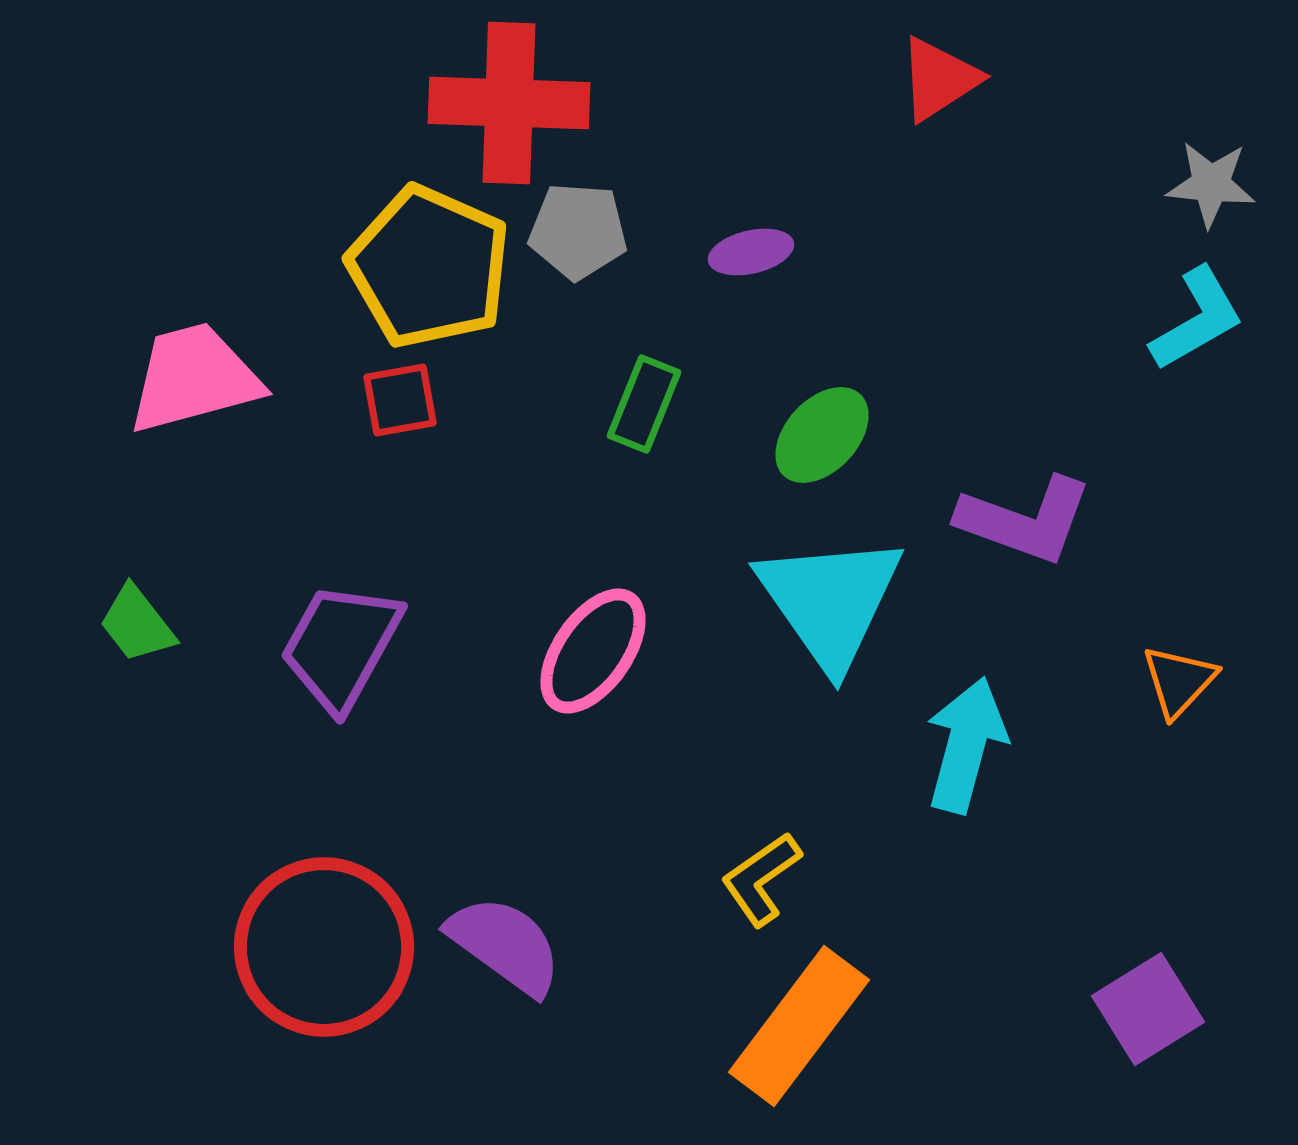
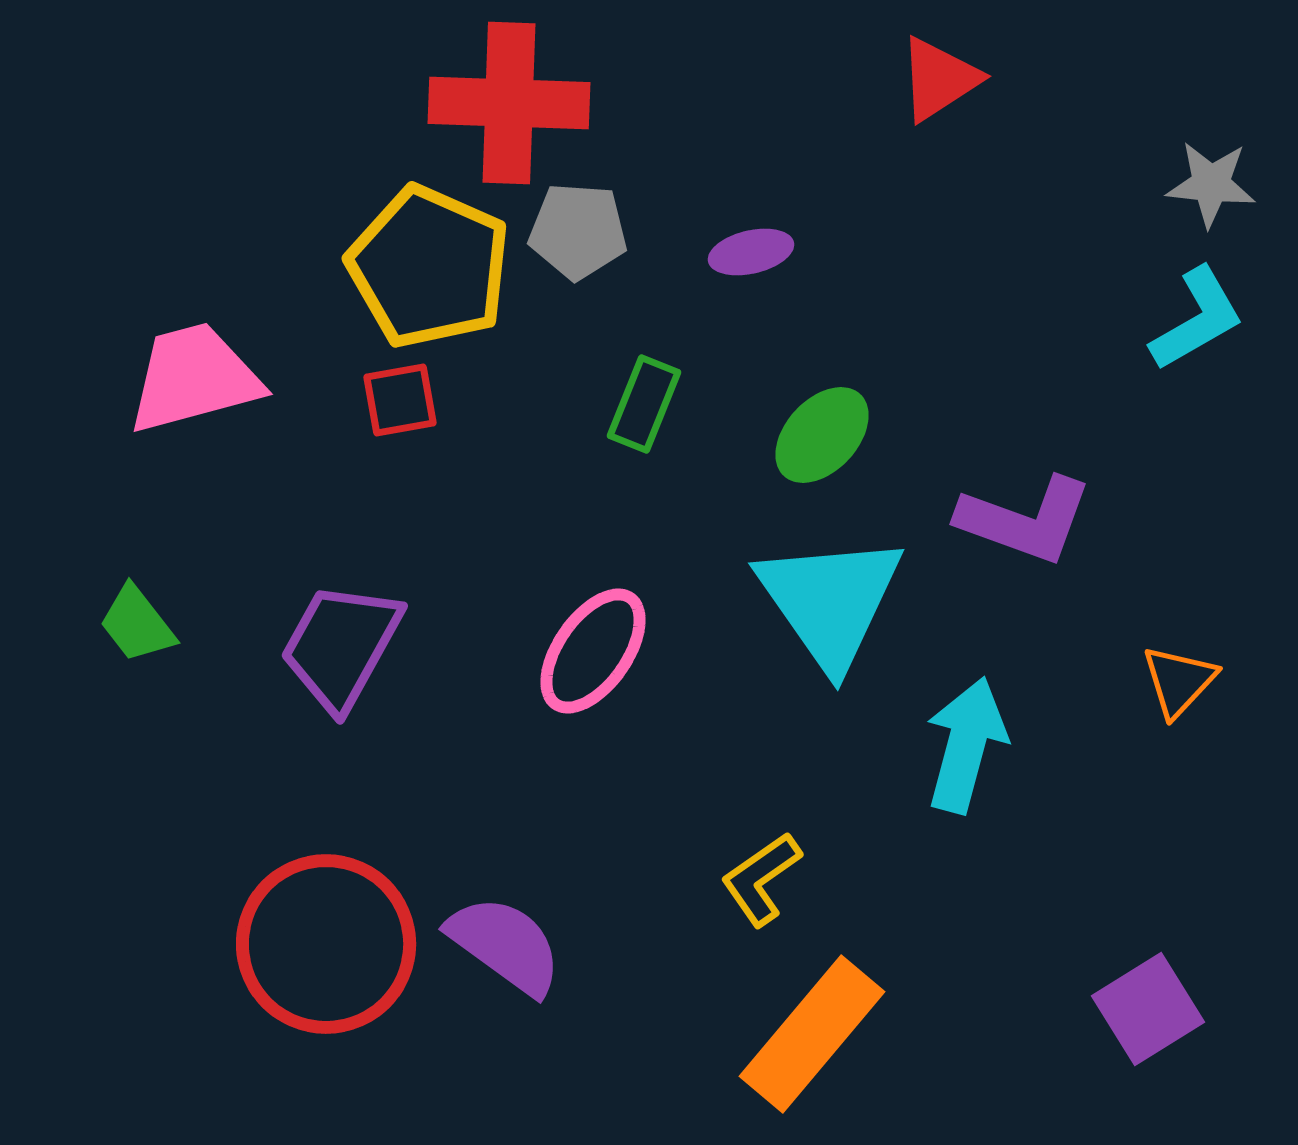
red circle: moved 2 px right, 3 px up
orange rectangle: moved 13 px right, 8 px down; rotated 3 degrees clockwise
